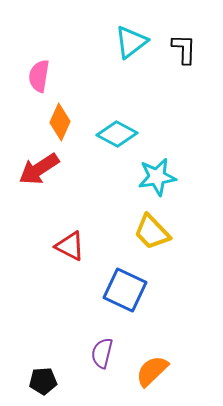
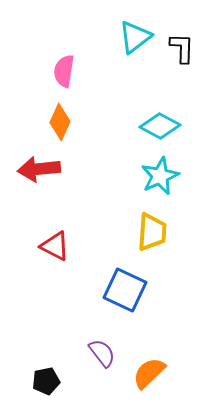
cyan triangle: moved 4 px right, 5 px up
black L-shape: moved 2 px left, 1 px up
pink semicircle: moved 25 px right, 5 px up
cyan diamond: moved 43 px right, 8 px up
red arrow: rotated 27 degrees clockwise
cyan star: moved 3 px right, 1 px up; rotated 15 degrees counterclockwise
yellow trapezoid: rotated 132 degrees counterclockwise
red triangle: moved 15 px left
purple semicircle: rotated 128 degrees clockwise
orange semicircle: moved 3 px left, 2 px down
black pentagon: moved 3 px right; rotated 8 degrees counterclockwise
